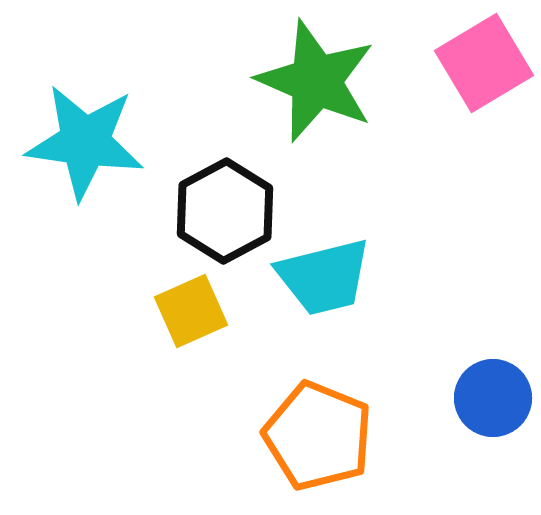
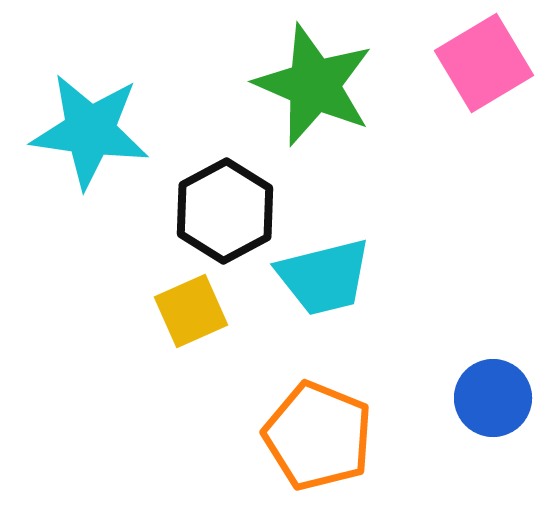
green star: moved 2 px left, 4 px down
cyan star: moved 5 px right, 11 px up
